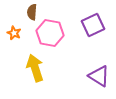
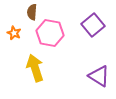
purple square: rotated 15 degrees counterclockwise
